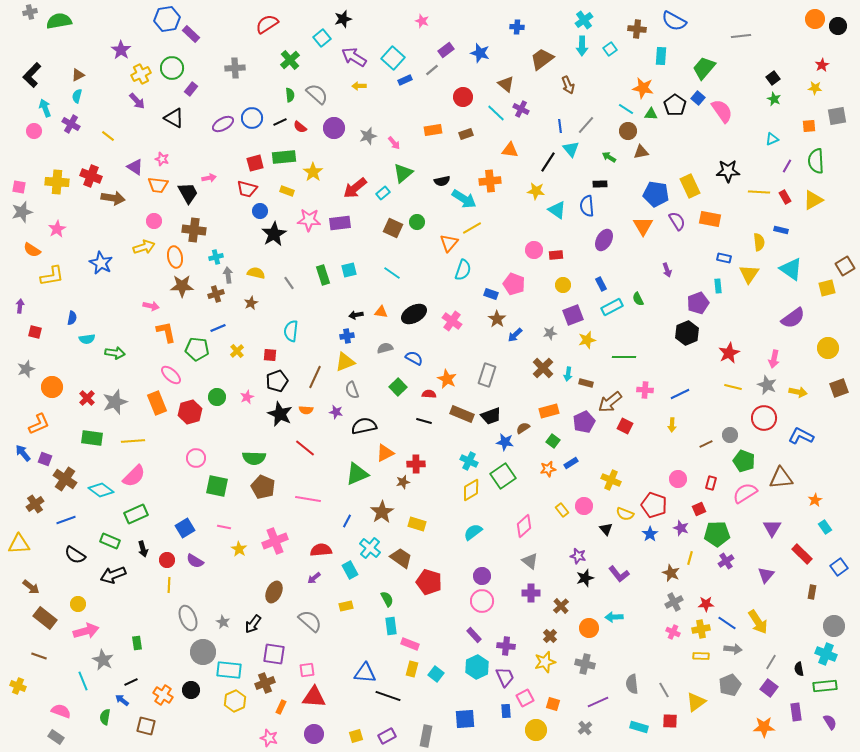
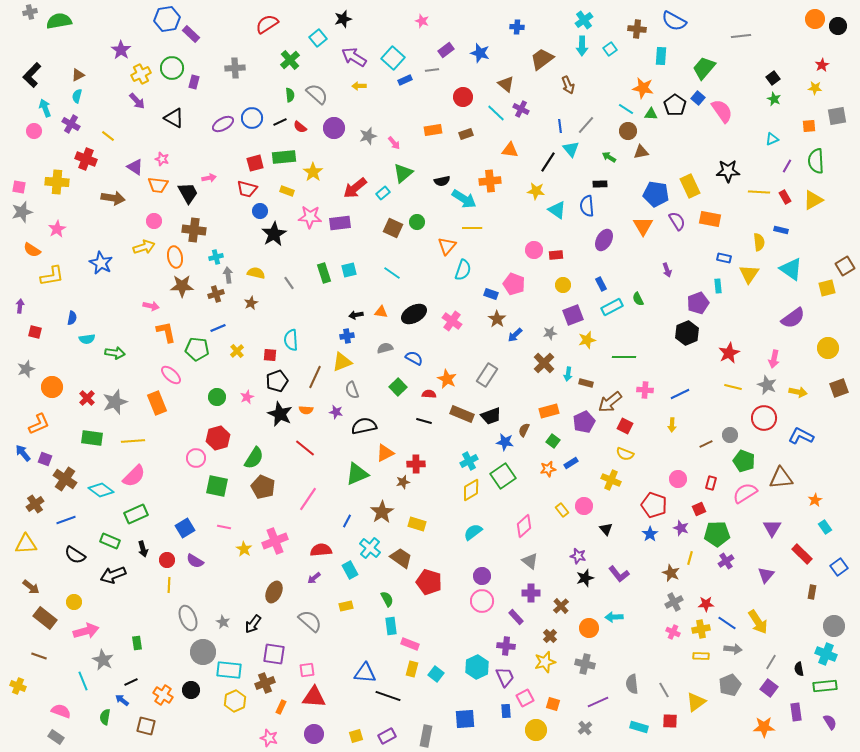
cyan square at (322, 38): moved 4 px left
gray line at (432, 70): rotated 32 degrees clockwise
purple rectangle at (191, 89): moved 3 px right, 7 px up; rotated 24 degrees counterclockwise
red cross at (91, 176): moved 5 px left, 17 px up
pink star at (309, 220): moved 1 px right, 3 px up
yellow line at (472, 228): rotated 30 degrees clockwise
orange triangle at (449, 243): moved 2 px left, 3 px down
green rectangle at (323, 275): moved 1 px right, 2 px up
cyan semicircle at (291, 331): moved 9 px down; rotated 10 degrees counterclockwise
yellow triangle at (345, 362): moved 3 px left
brown cross at (543, 368): moved 1 px right, 5 px up
gray rectangle at (487, 375): rotated 15 degrees clockwise
red hexagon at (190, 412): moved 28 px right, 26 px down
brown semicircle at (523, 428): moved 1 px right, 2 px down; rotated 32 degrees counterclockwise
green semicircle at (254, 458): rotated 60 degrees counterclockwise
cyan cross at (469, 461): rotated 36 degrees clockwise
pink line at (308, 499): rotated 65 degrees counterclockwise
yellow semicircle at (625, 514): moved 60 px up
yellow triangle at (19, 544): moved 7 px right
yellow star at (239, 549): moved 5 px right
yellow circle at (78, 604): moved 4 px left, 2 px up
purple rectangle at (474, 635): moved 42 px right, 18 px up
